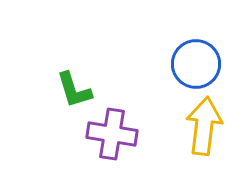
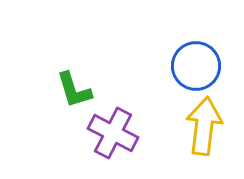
blue circle: moved 2 px down
purple cross: moved 1 px right, 1 px up; rotated 18 degrees clockwise
